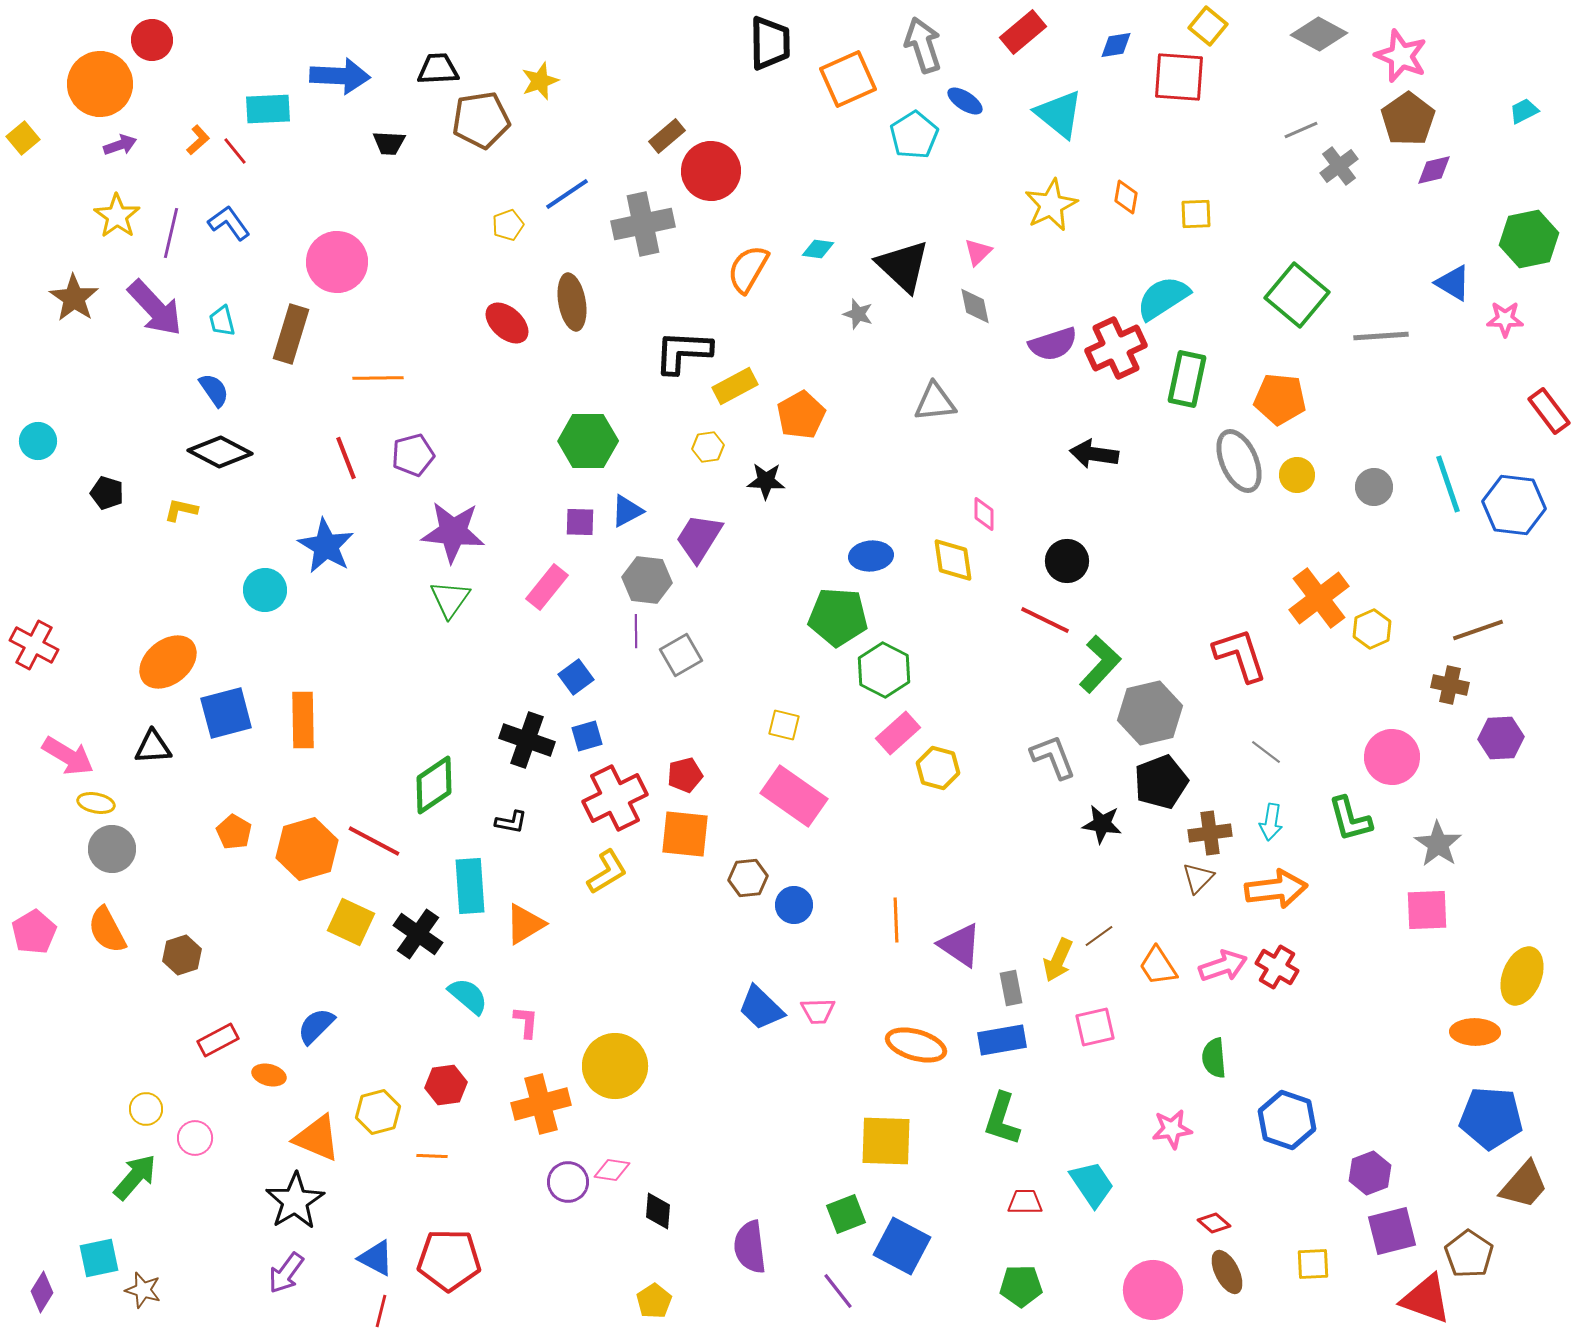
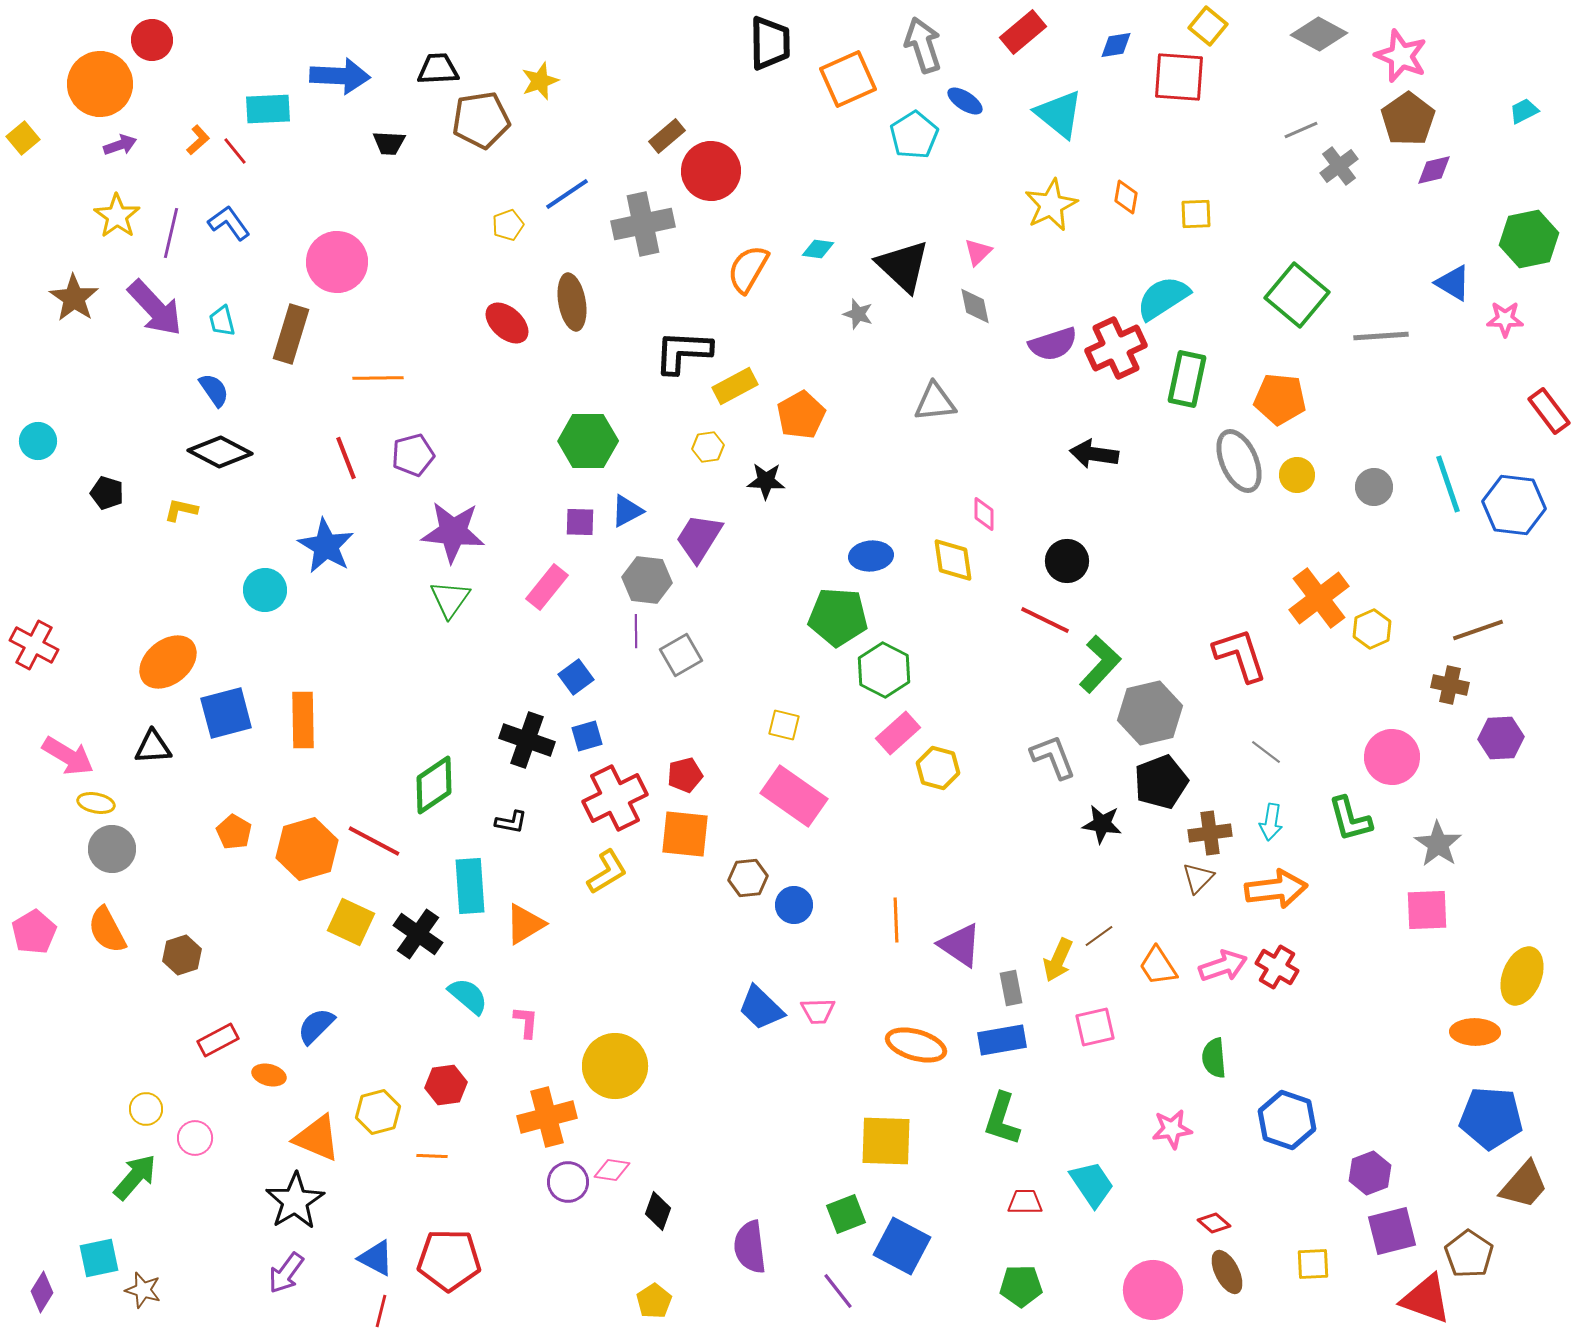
orange cross at (541, 1104): moved 6 px right, 13 px down
black diamond at (658, 1211): rotated 15 degrees clockwise
